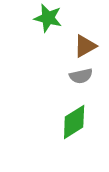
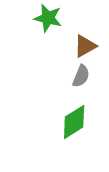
gray semicircle: rotated 55 degrees counterclockwise
